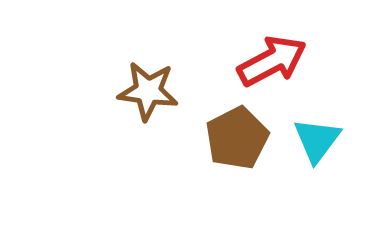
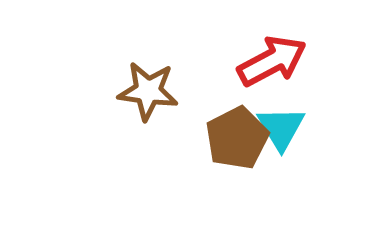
cyan triangle: moved 36 px left, 12 px up; rotated 8 degrees counterclockwise
